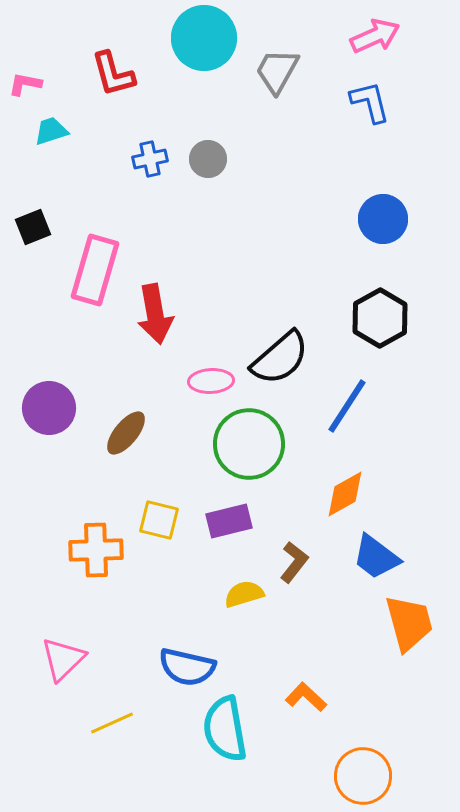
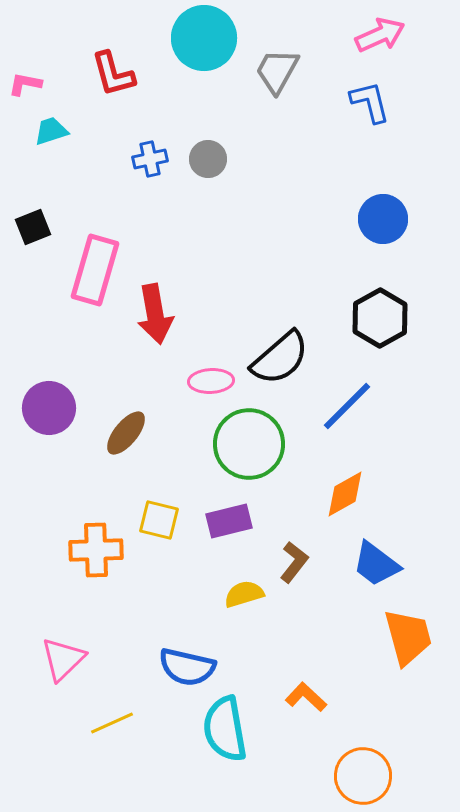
pink arrow: moved 5 px right, 1 px up
blue line: rotated 12 degrees clockwise
blue trapezoid: moved 7 px down
orange trapezoid: moved 1 px left, 14 px down
